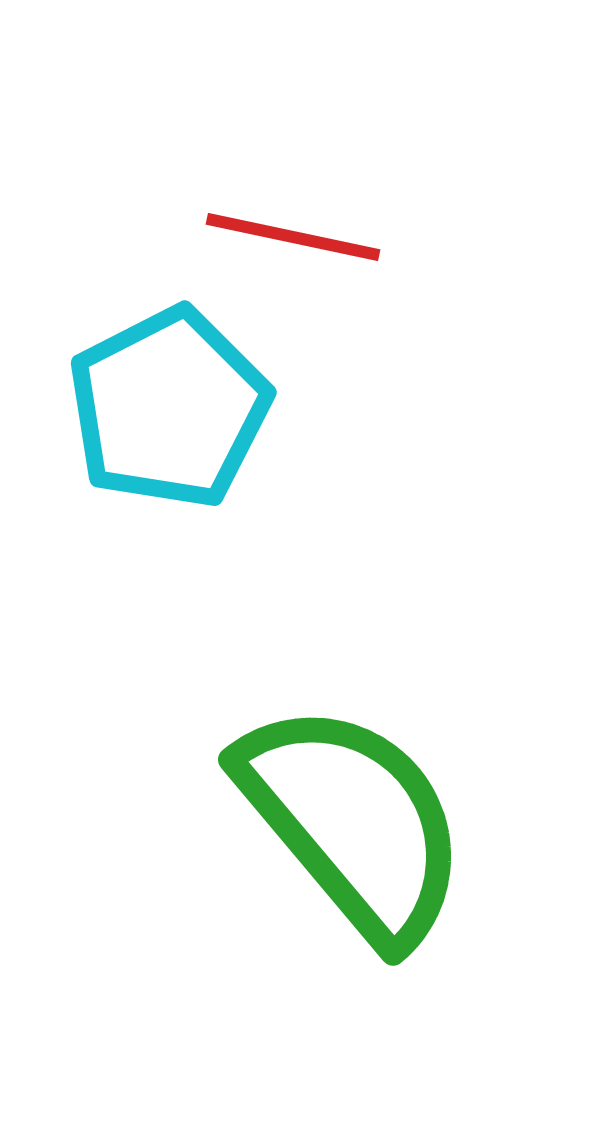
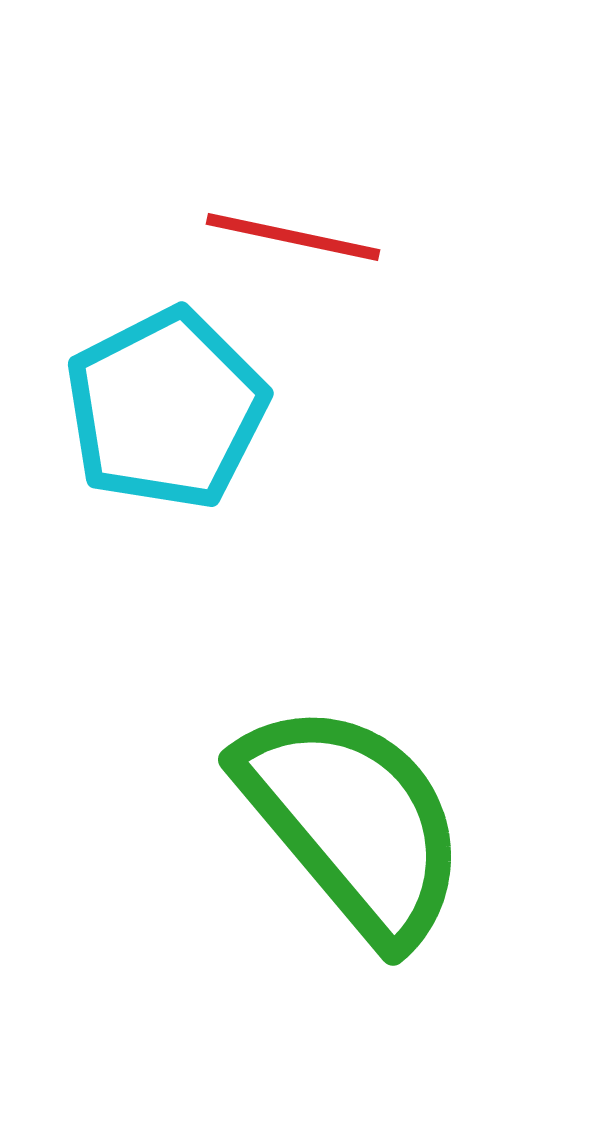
cyan pentagon: moved 3 px left, 1 px down
